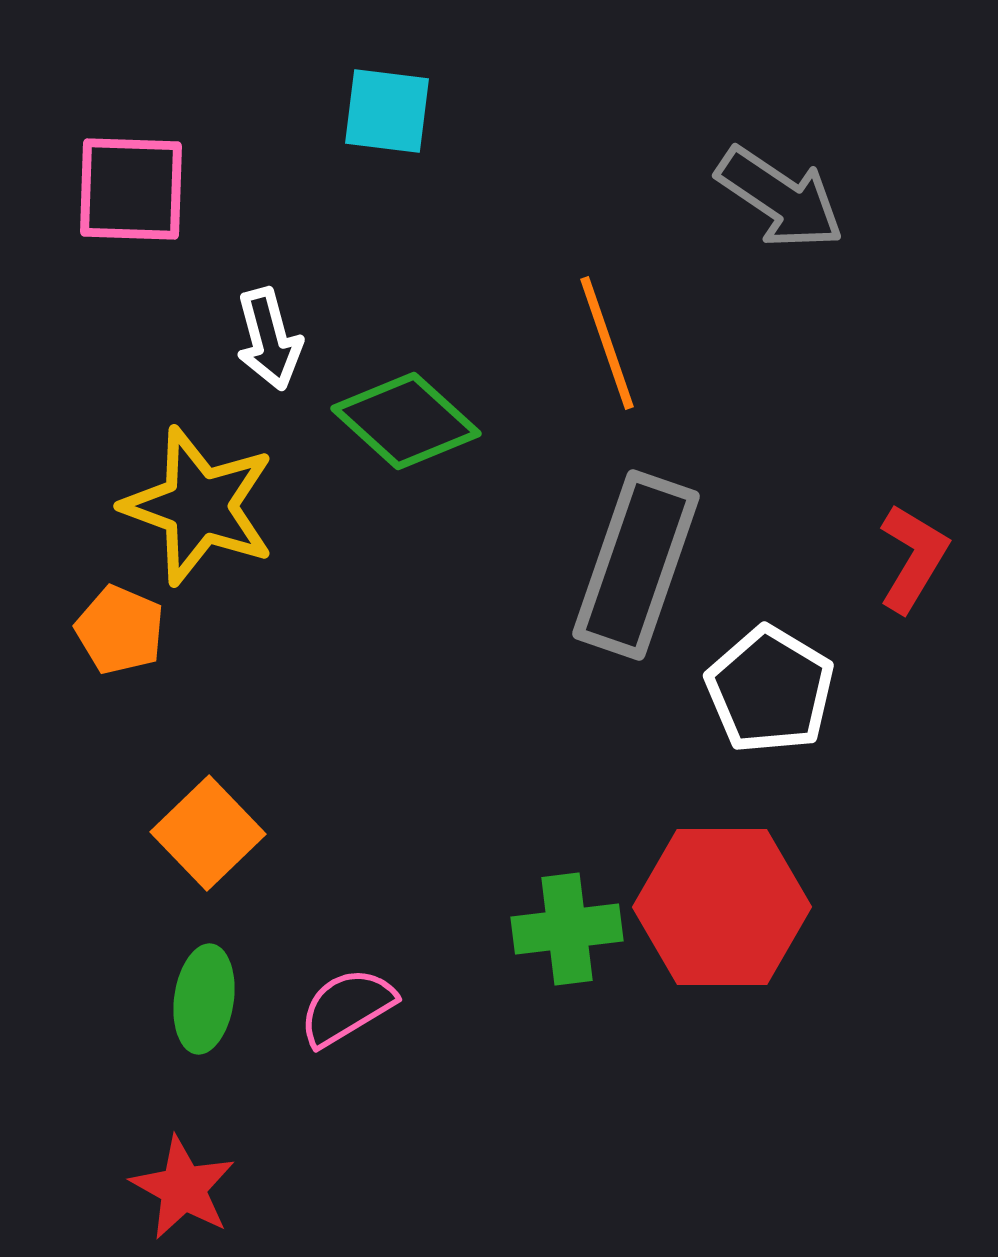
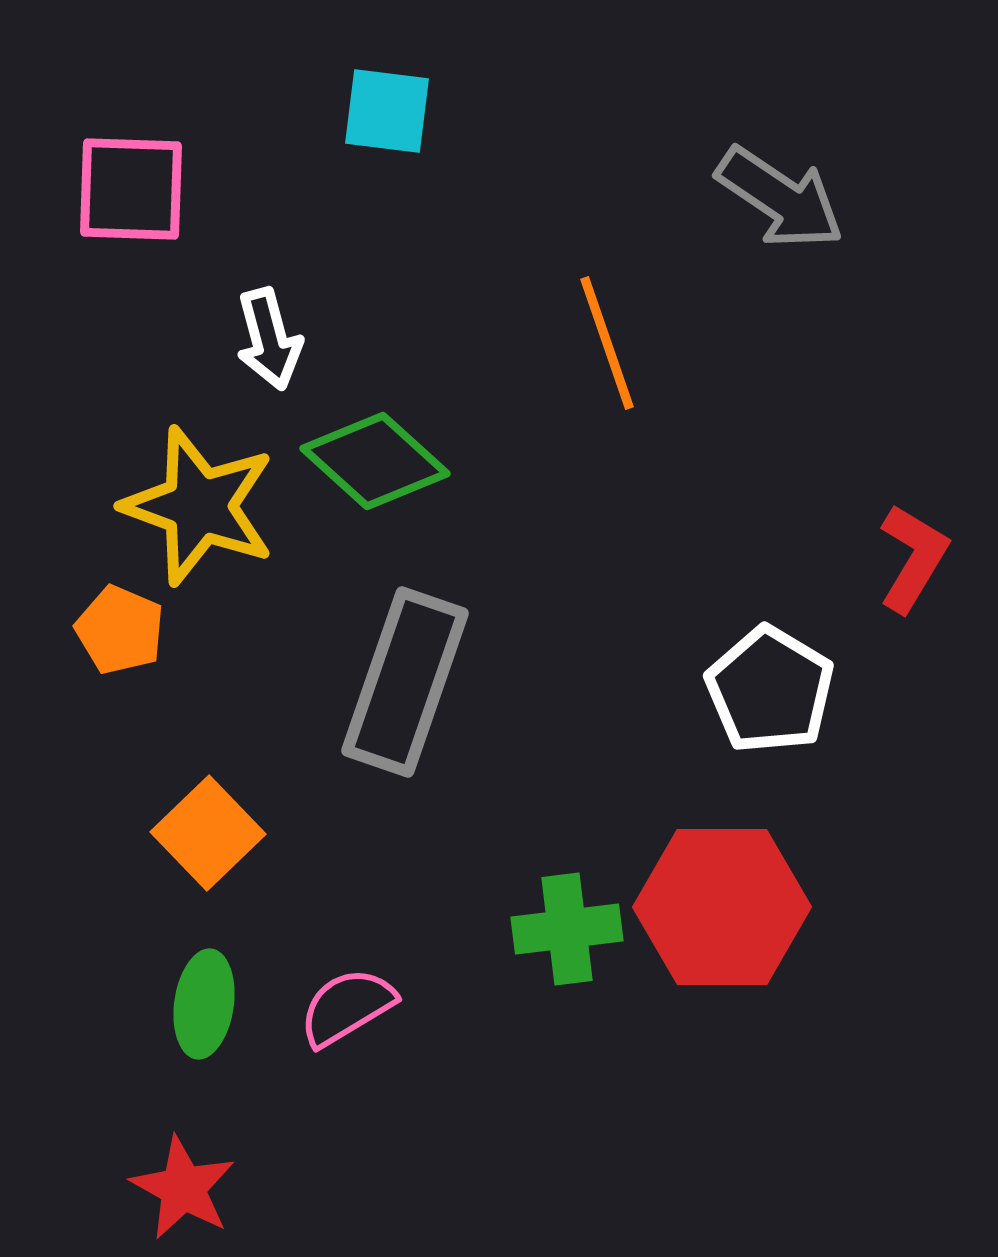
green diamond: moved 31 px left, 40 px down
gray rectangle: moved 231 px left, 117 px down
green ellipse: moved 5 px down
